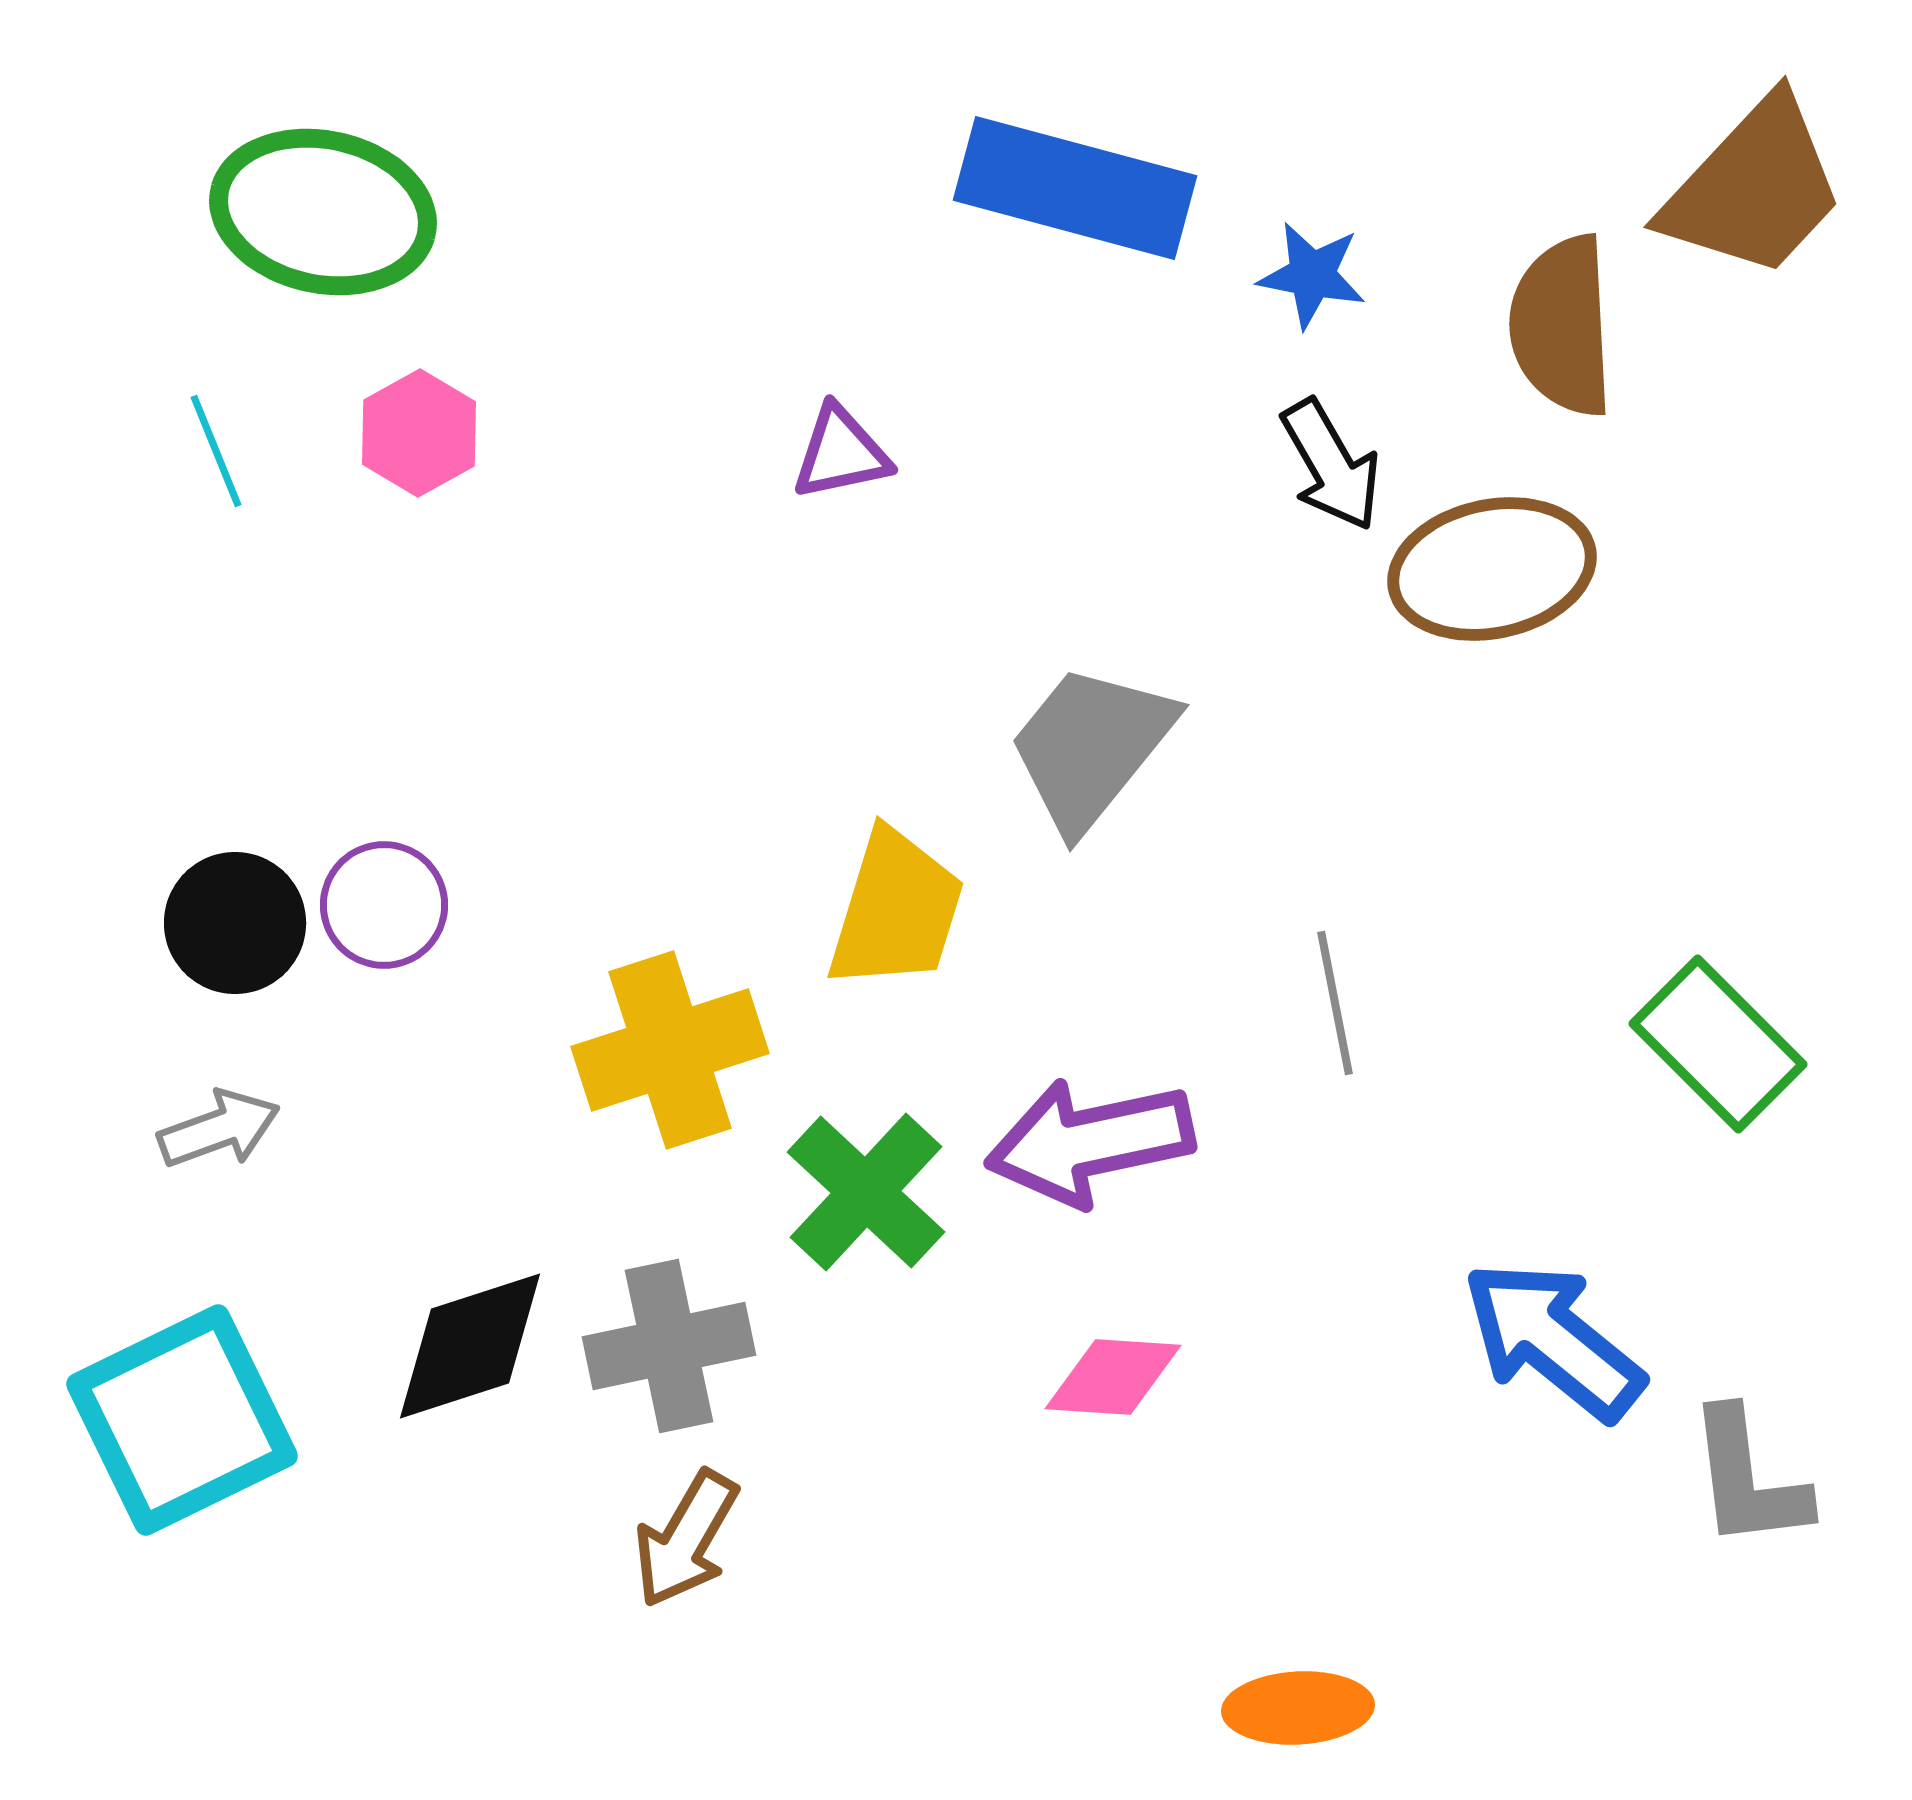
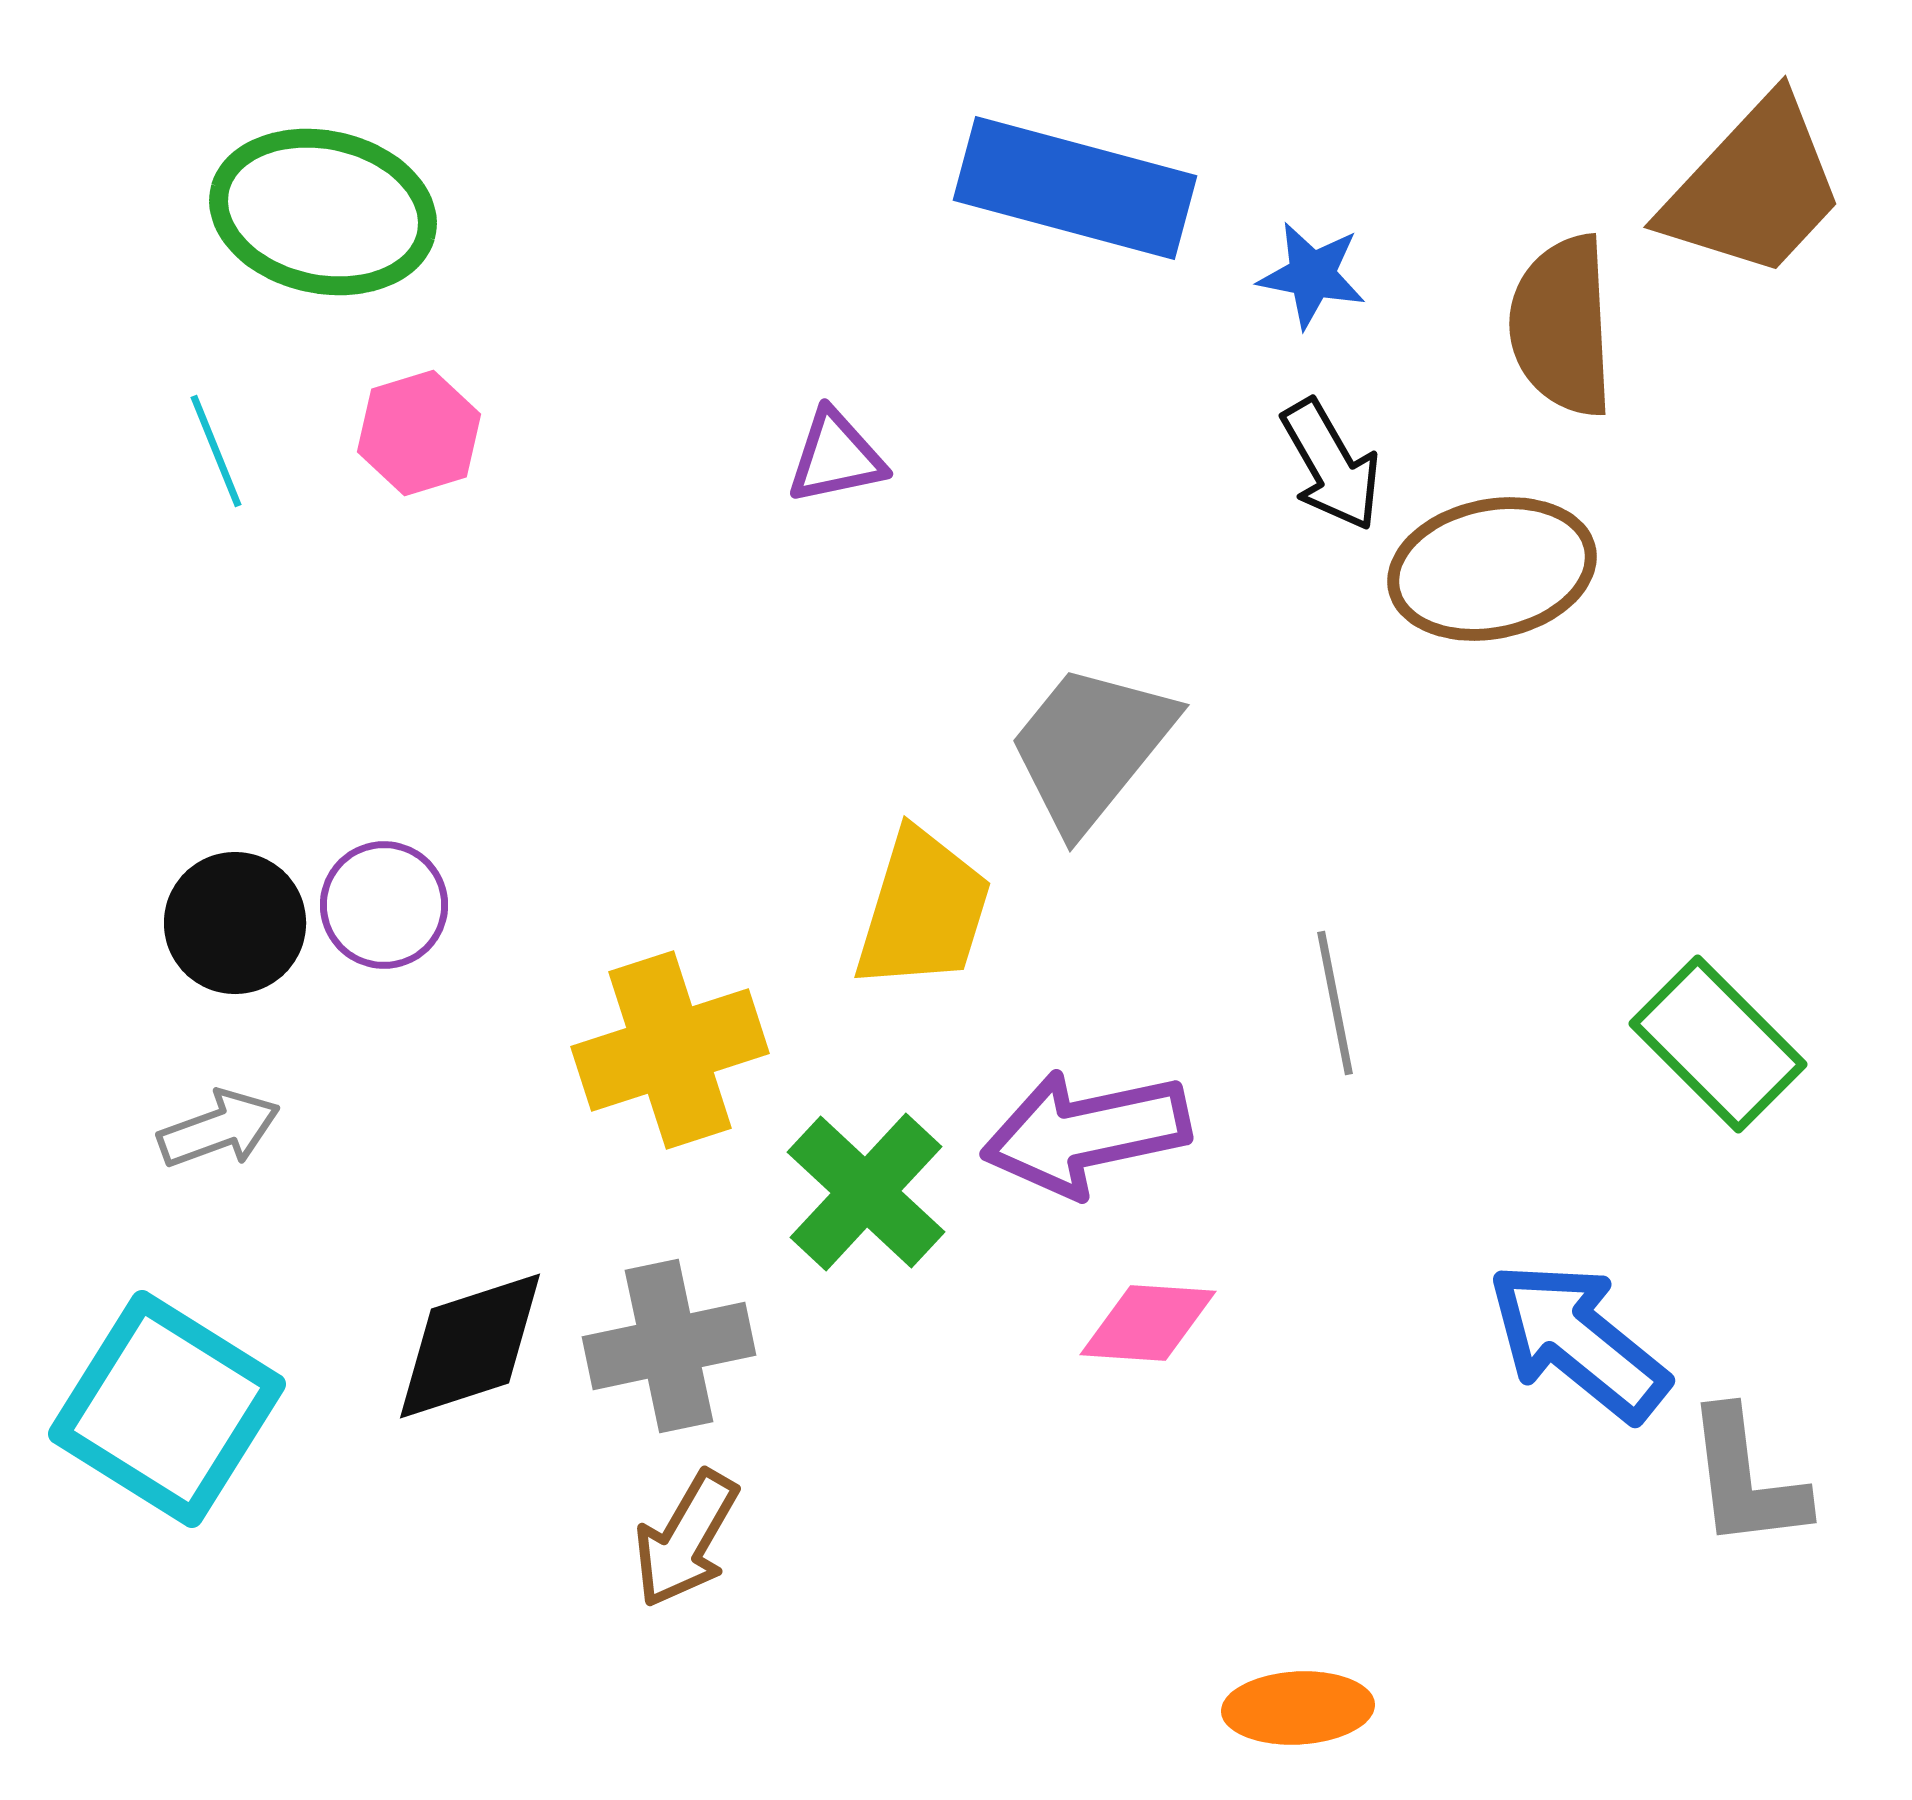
pink hexagon: rotated 12 degrees clockwise
purple triangle: moved 5 px left, 4 px down
yellow trapezoid: moved 27 px right
purple arrow: moved 4 px left, 9 px up
blue arrow: moved 25 px right, 1 px down
pink diamond: moved 35 px right, 54 px up
cyan square: moved 15 px left, 11 px up; rotated 32 degrees counterclockwise
gray L-shape: moved 2 px left
